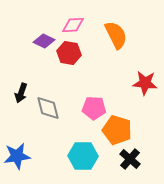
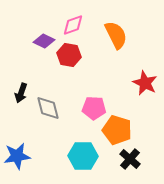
pink diamond: rotated 15 degrees counterclockwise
red hexagon: moved 2 px down
red star: rotated 20 degrees clockwise
